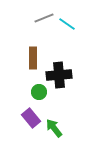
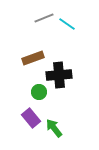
brown rectangle: rotated 70 degrees clockwise
